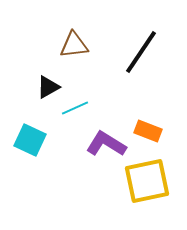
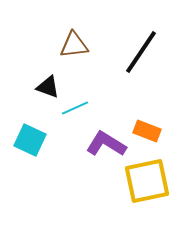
black triangle: rotated 50 degrees clockwise
orange rectangle: moved 1 px left
